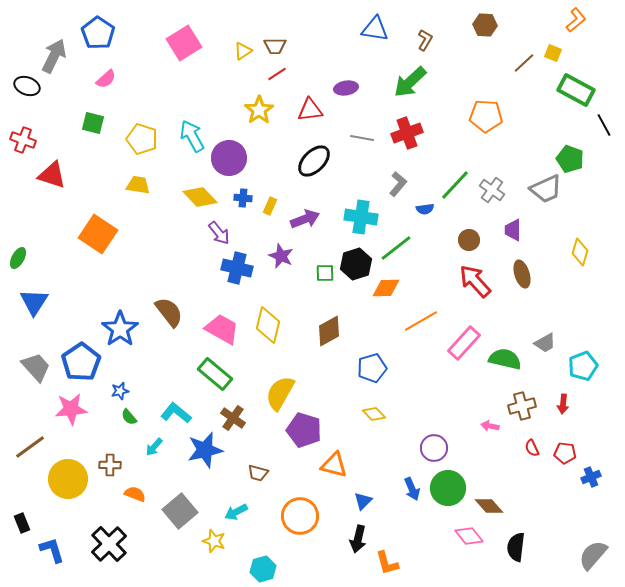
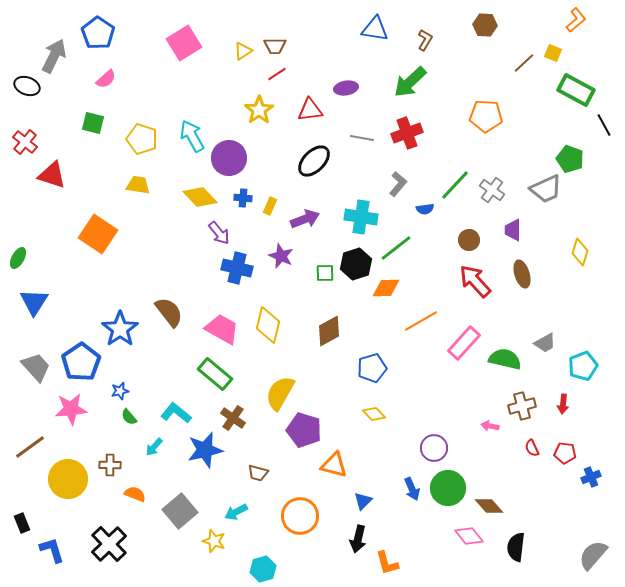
red cross at (23, 140): moved 2 px right, 2 px down; rotated 20 degrees clockwise
